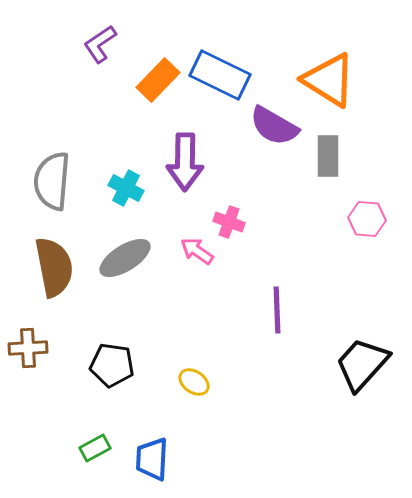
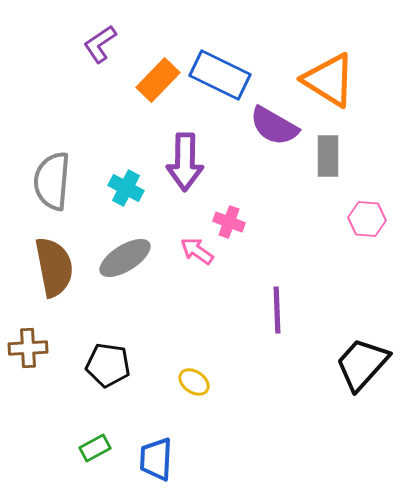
black pentagon: moved 4 px left
blue trapezoid: moved 4 px right
